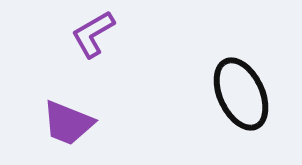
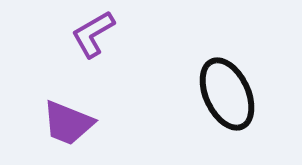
black ellipse: moved 14 px left
